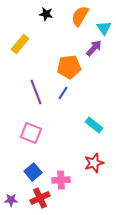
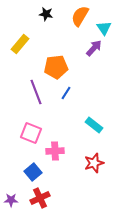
orange pentagon: moved 13 px left
blue line: moved 3 px right
pink cross: moved 6 px left, 29 px up
